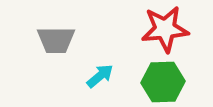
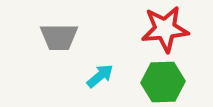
gray trapezoid: moved 3 px right, 3 px up
